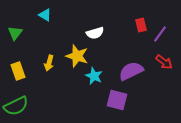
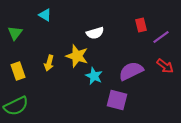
purple line: moved 1 px right, 3 px down; rotated 18 degrees clockwise
red arrow: moved 1 px right, 4 px down
